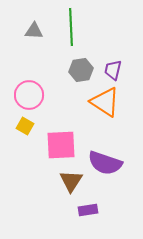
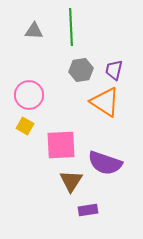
purple trapezoid: moved 1 px right
